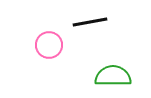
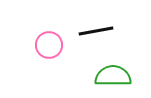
black line: moved 6 px right, 9 px down
